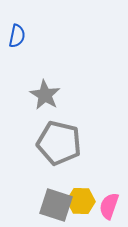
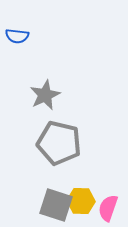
blue semicircle: rotated 85 degrees clockwise
gray star: rotated 16 degrees clockwise
pink semicircle: moved 1 px left, 2 px down
